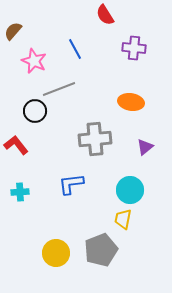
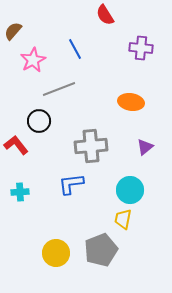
purple cross: moved 7 px right
pink star: moved 1 px left, 1 px up; rotated 20 degrees clockwise
black circle: moved 4 px right, 10 px down
gray cross: moved 4 px left, 7 px down
